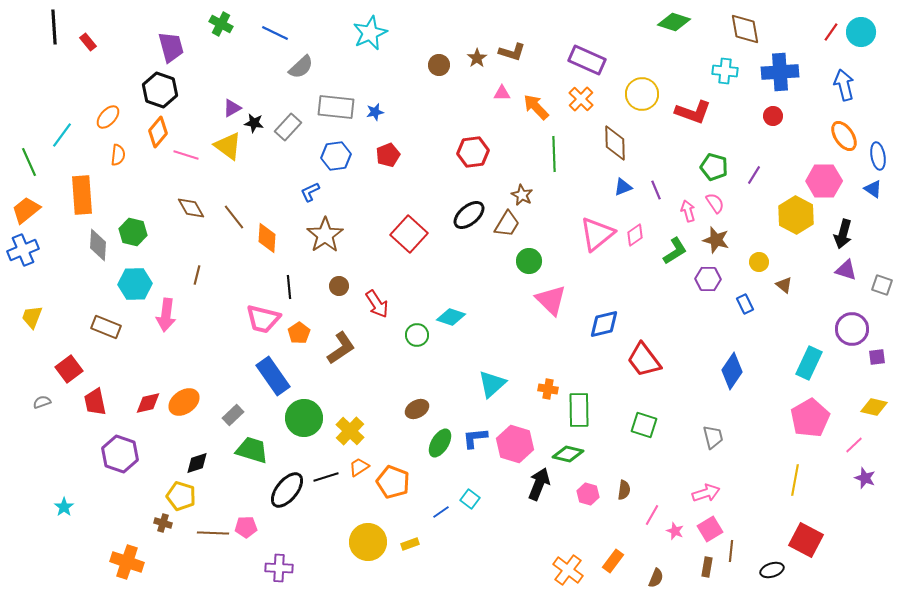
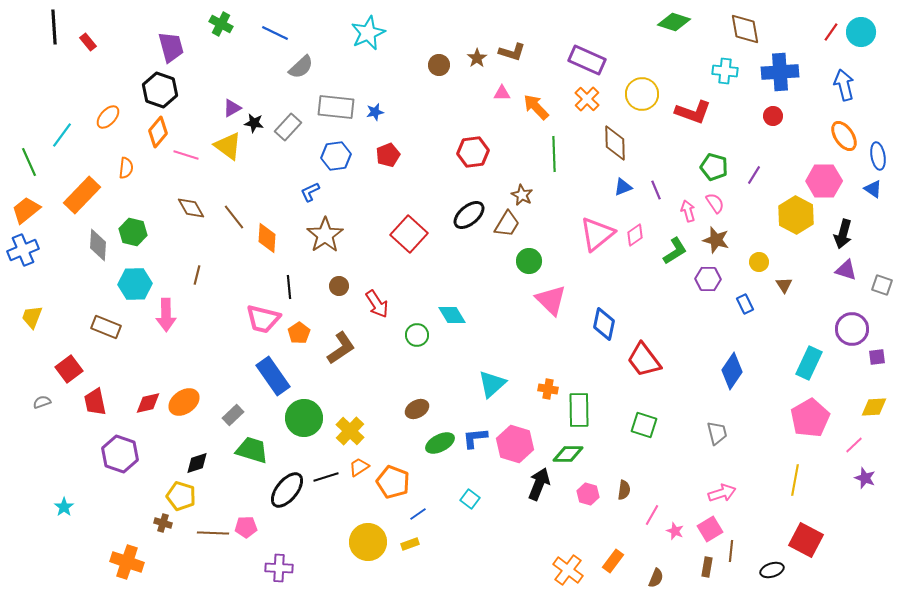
cyan star at (370, 33): moved 2 px left
orange cross at (581, 99): moved 6 px right
orange semicircle at (118, 155): moved 8 px right, 13 px down
orange rectangle at (82, 195): rotated 48 degrees clockwise
brown triangle at (784, 285): rotated 18 degrees clockwise
pink arrow at (166, 315): rotated 8 degrees counterclockwise
cyan diamond at (451, 317): moved 1 px right, 2 px up; rotated 40 degrees clockwise
blue diamond at (604, 324): rotated 64 degrees counterclockwise
yellow diamond at (874, 407): rotated 16 degrees counterclockwise
gray trapezoid at (713, 437): moved 4 px right, 4 px up
green ellipse at (440, 443): rotated 32 degrees clockwise
green diamond at (568, 454): rotated 12 degrees counterclockwise
pink arrow at (706, 493): moved 16 px right
blue line at (441, 512): moved 23 px left, 2 px down
